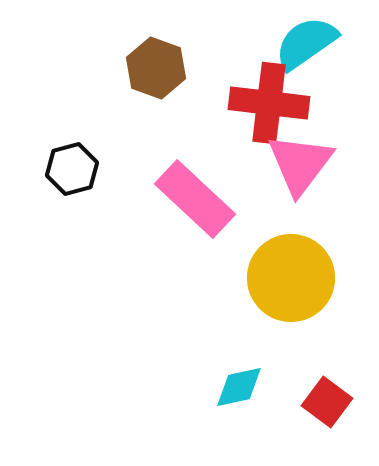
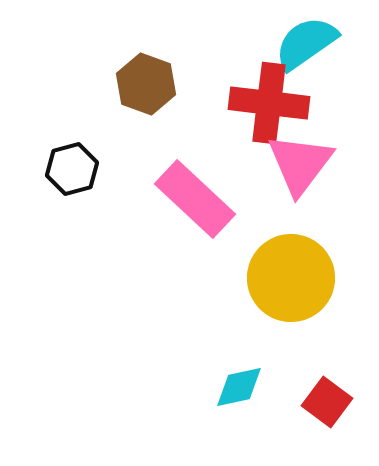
brown hexagon: moved 10 px left, 16 px down
